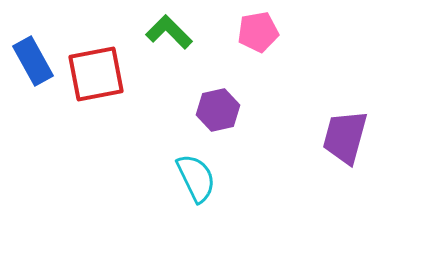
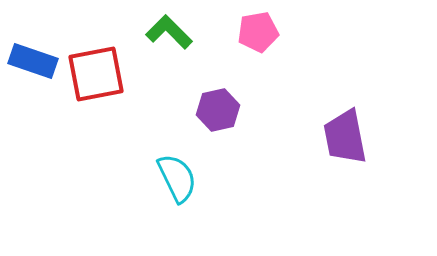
blue rectangle: rotated 42 degrees counterclockwise
purple trapezoid: rotated 26 degrees counterclockwise
cyan semicircle: moved 19 px left
